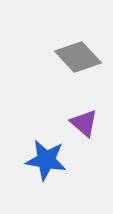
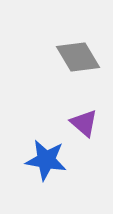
gray diamond: rotated 12 degrees clockwise
